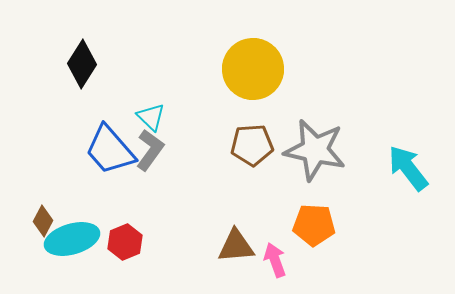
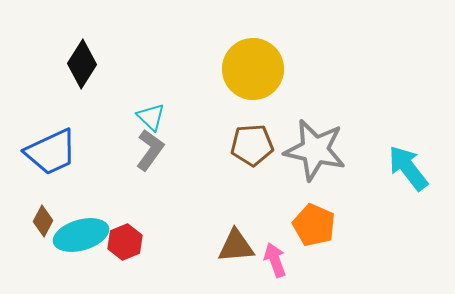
blue trapezoid: moved 59 px left, 2 px down; rotated 74 degrees counterclockwise
orange pentagon: rotated 21 degrees clockwise
cyan ellipse: moved 9 px right, 4 px up
